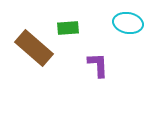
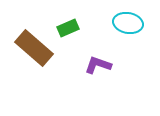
green rectangle: rotated 20 degrees counterclockwise
purple L-shape: rotated 68 degrees counterclockwise
